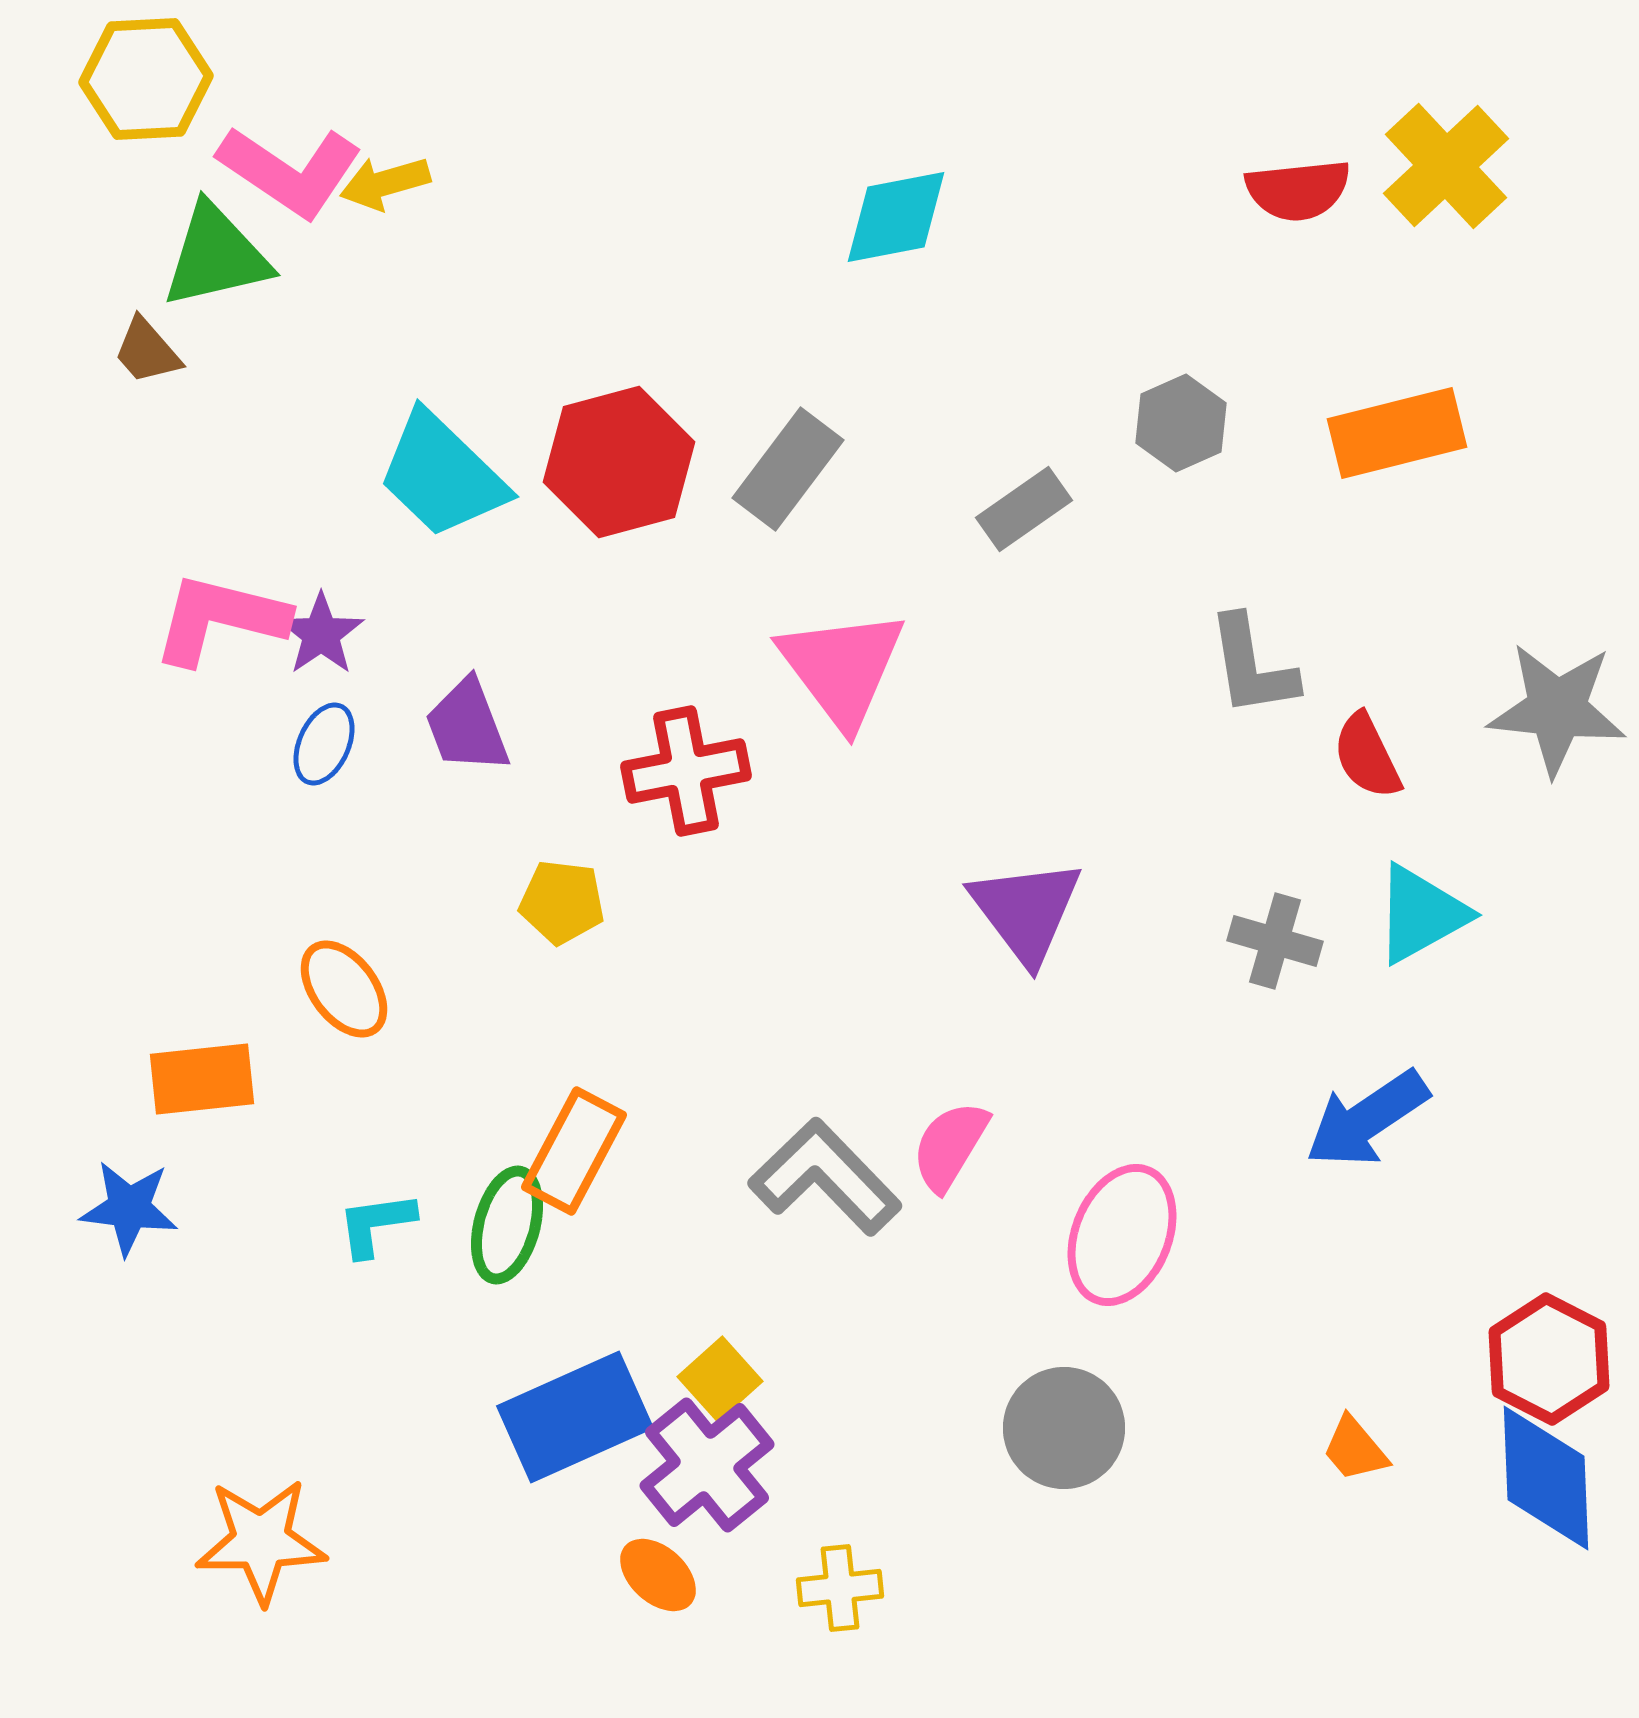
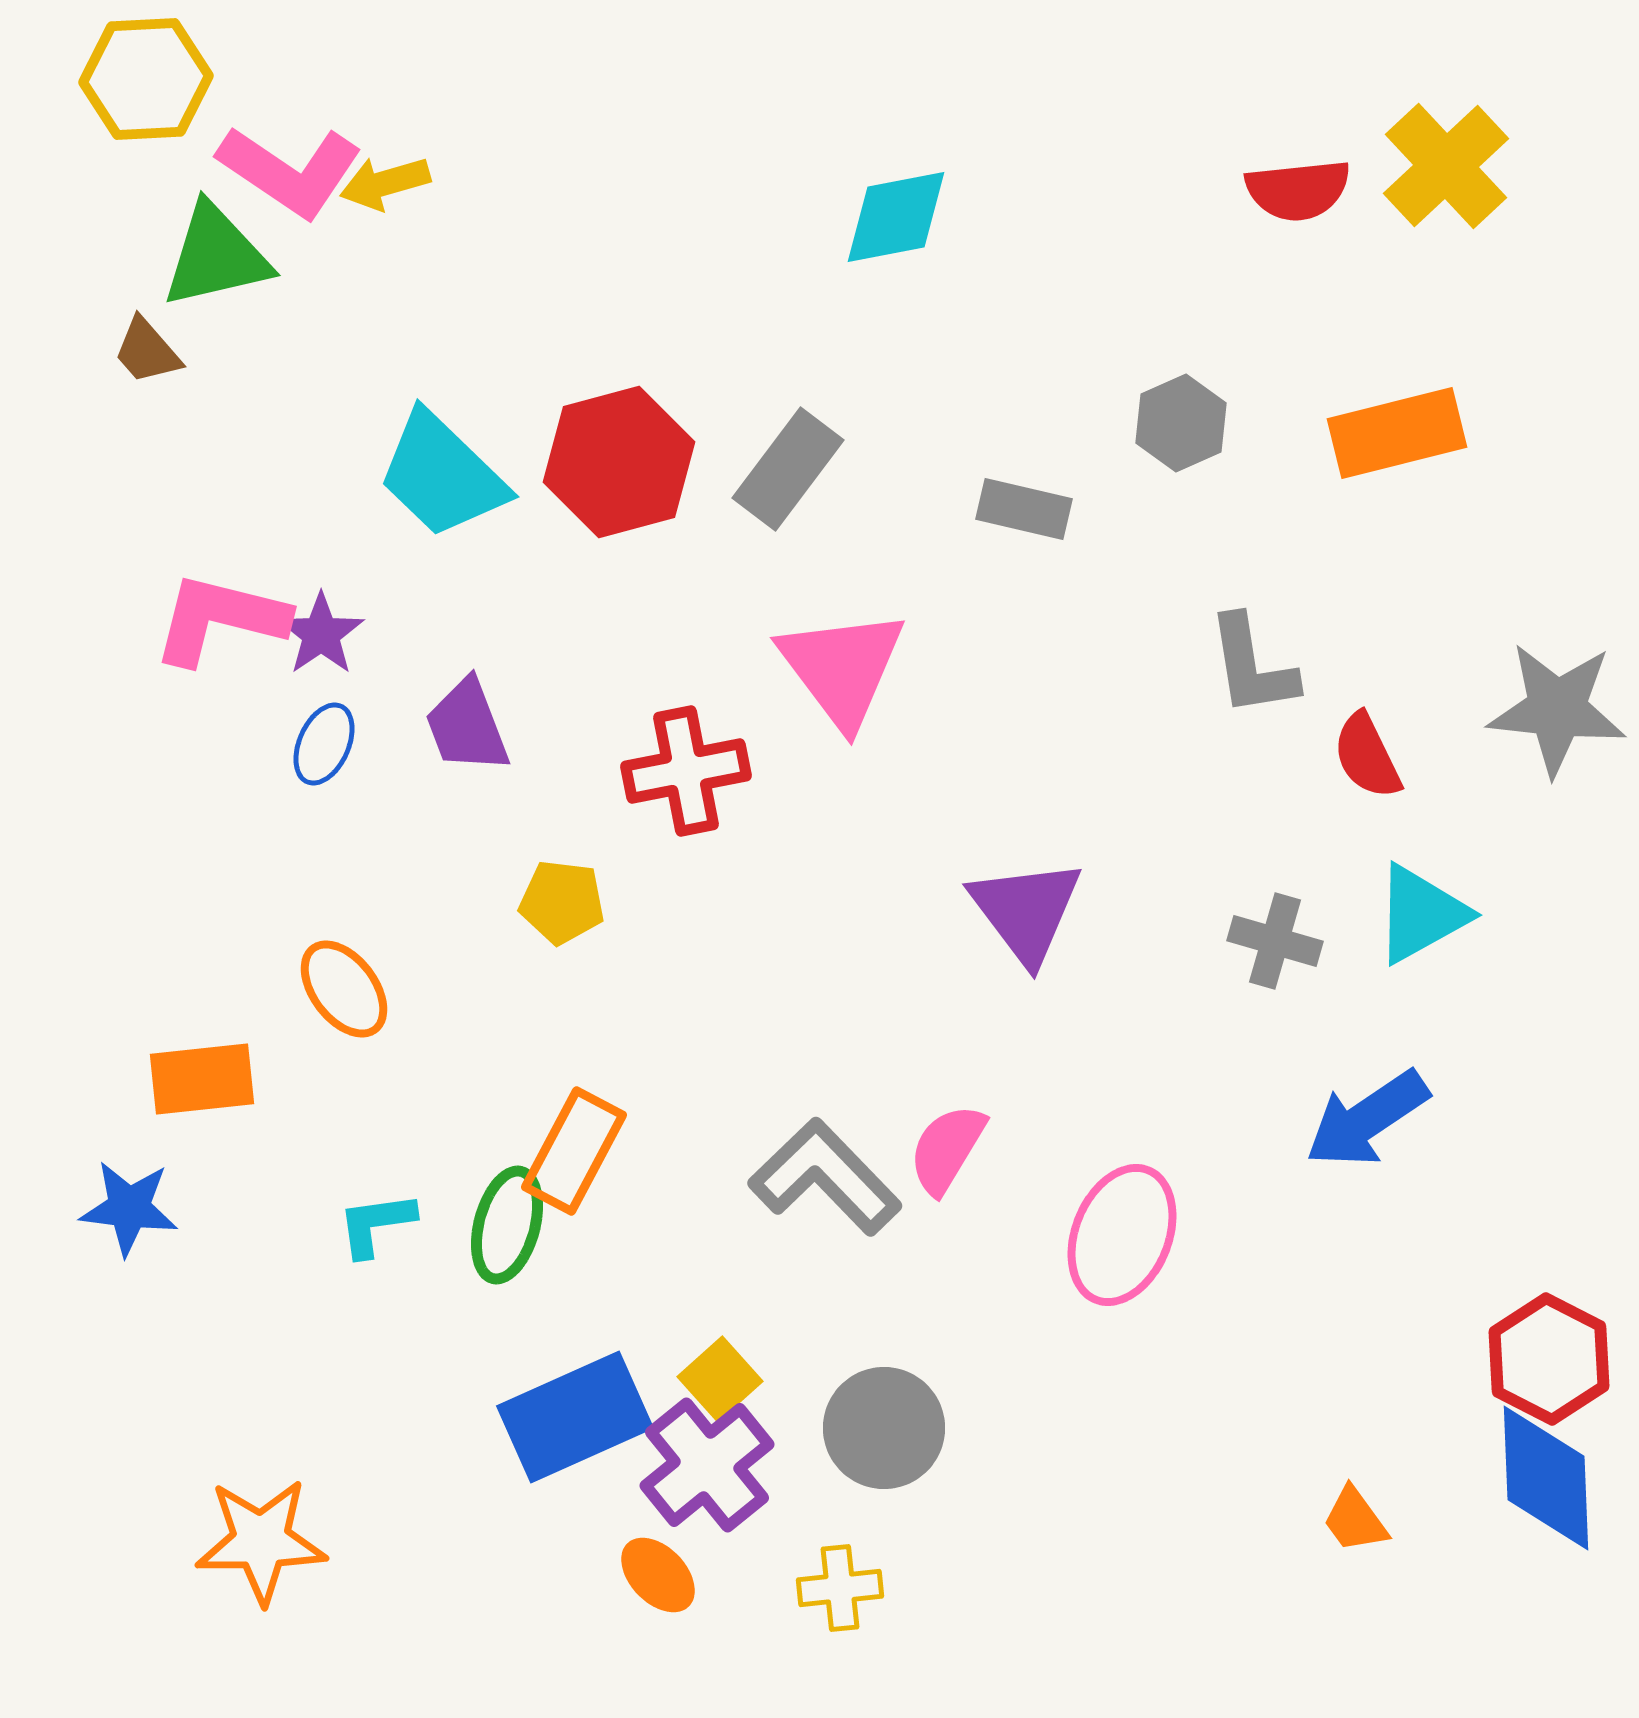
gray rectangle at (1024, 509): rotated 48 degrees clockwise
pink semicircle at (950, 1146): moved 3 px left, 3 px down
gray circle at (1064, 1428): moved 180 px left
orange trapezoid at (1355, 1449): moved 71 px down; rotated 4 degrees clockwise
orange ellipse at (658, 1575): rotated 4 degrees clockwise
